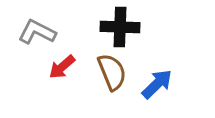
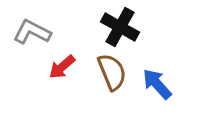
black cross: rotated 27 degrees clockwise
gray L-shape: moved 5 px left
blue arrow: rotated 88 degrees counterclockwise
